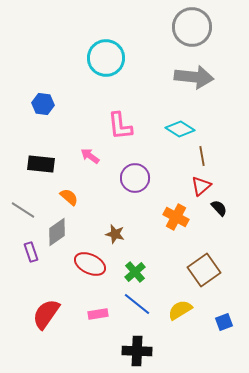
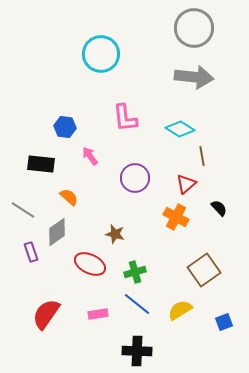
gray circle: moved 2 px right, 1 px down
cyan circle: moved 5 px left, 4 px up
blue hexagon: moved 22 px right, 23 px down
pink L-shape: moved 5 px right, 8 px up
pink arrow: rotated 18 degrees clockwise
red triangle: moved 15 px left, 2 px up
green cross: rotated 25 degrees clockwise
